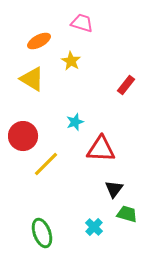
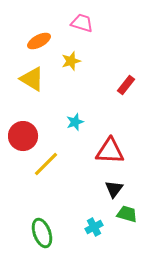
yellow star: rotated 24 degrees clockwise
red triangle: moved 9 px right, 2 px down
cyan cross: rotated 18 degrees clockwise
